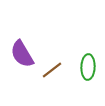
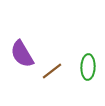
brown line: moved 1 px down
